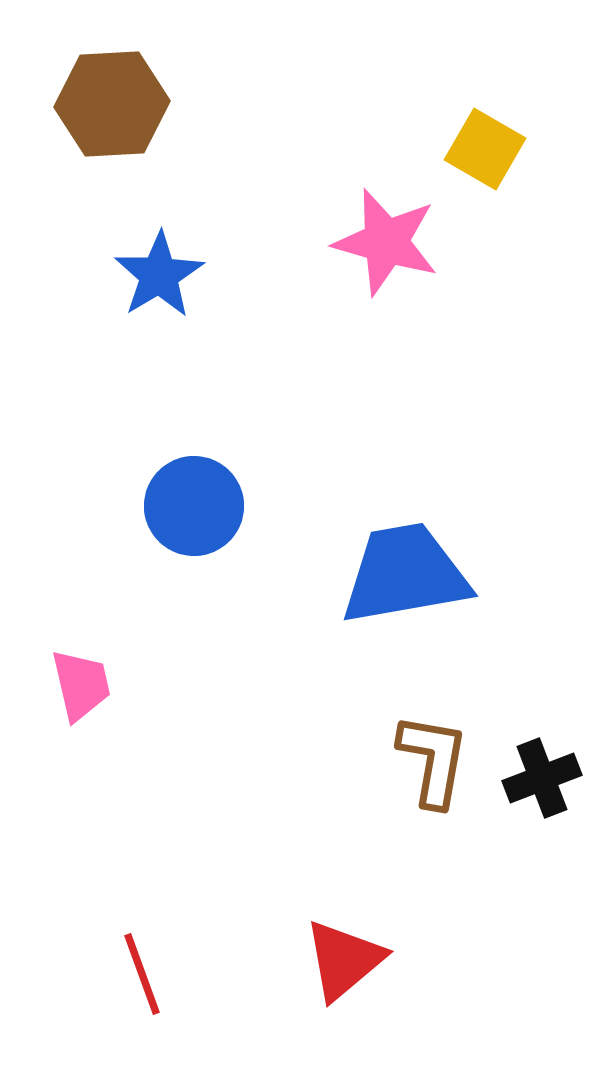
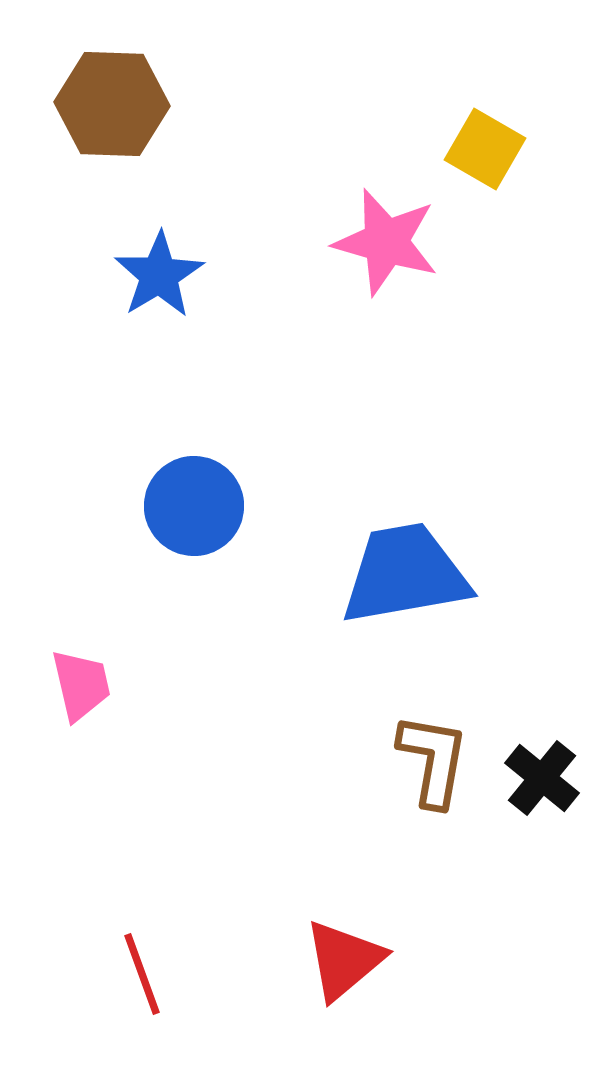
brown hexagon: rotated 5 degrees clockwise
black cross: rotated 30 degrees counterclockwise
